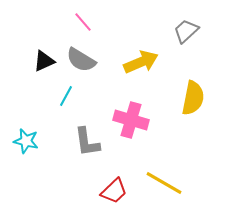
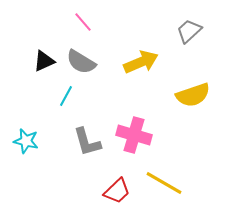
gray trapezoid: moved 3 px right
gray semicircle: moved 2 px down
yellow semicircle: moved 3 px up; rotated 60 degrees clockwise
pink cross: moved 3 px right, 15 px down
gray L-shape: rotated 8 degrees counterclockwise
red trapezoid: moved 3 px right
